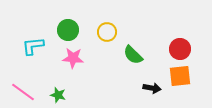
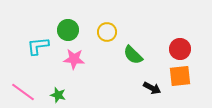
cyan L-shape: moved 5 px right
pink star: moved 1 px right, 1 px down
black arrow: rotated 18 degrees clockwise
